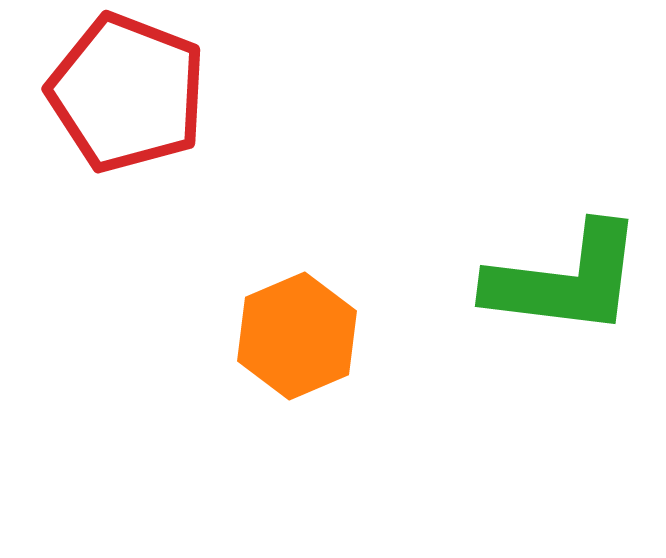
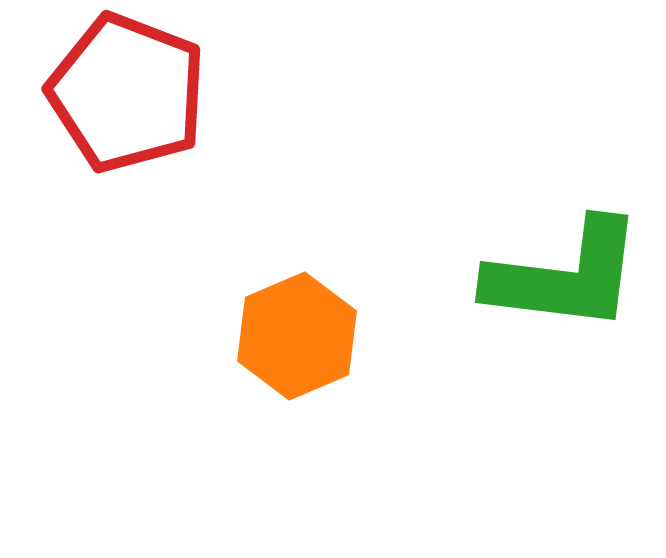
green L-shape: moved 4 px up
